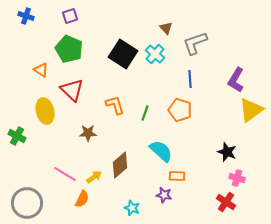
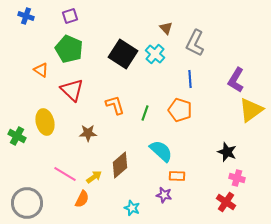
gray L-shape: rotated 44 degrees counterclockwise
yellow ellipse: moved 11 px down
